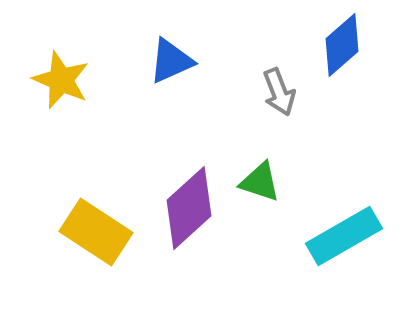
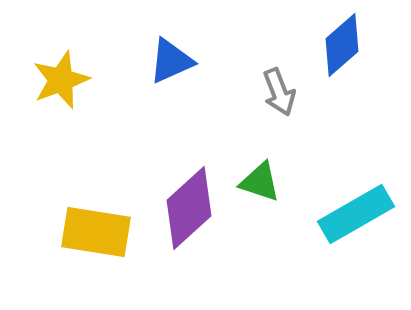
yellow star: rotated 28 degrees clockwise
yellow rectangle: rotated 24 degrees counterclockwise
cyan rectangle: moved 12 px right, 22 px up
